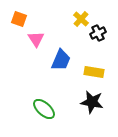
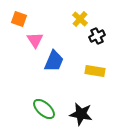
yellow cross: moved 1 px left
black cross: moved 1 px left, 3 px down
pink triangle: moved 1 px left, 1 px down
blue trapezoid: moved 7 px left, 1 px down
yellow rectangle: moved 1 px right, 1 px up
black star: moved 11 px left, 12 px down
